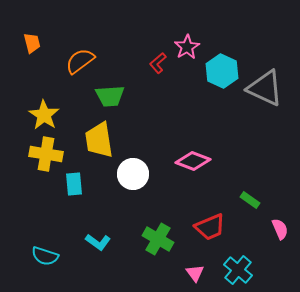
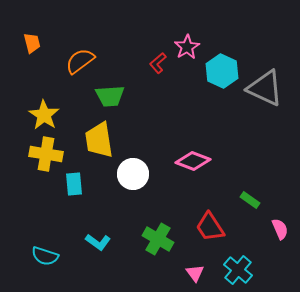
red trapezoid: rotated 80 degrees clockwise
